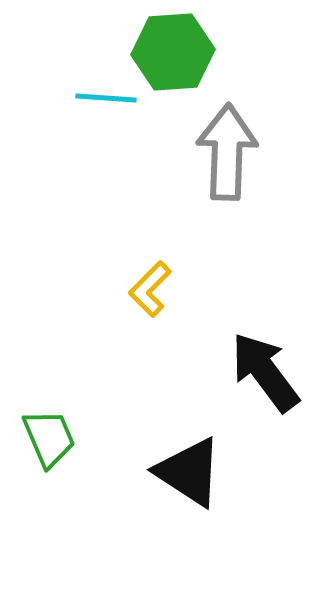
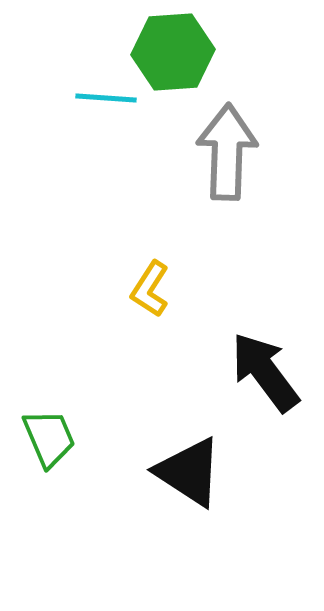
yellow L-shape: rotated 12 degrees counterclockwise
